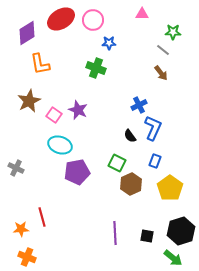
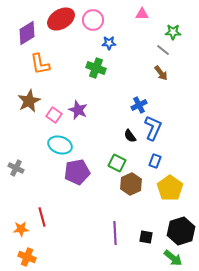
black square: moved 1 px left, 1 px down
